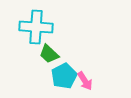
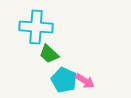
cyan pentagon: moved 4 px down; rotated 20 degrees counterclockwise
pink arrow: rotated 24 degrees counterclockwise
